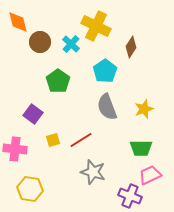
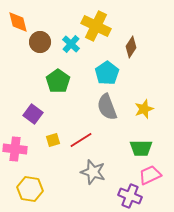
cyan pentagon: moved 2 px right, 2 px down
